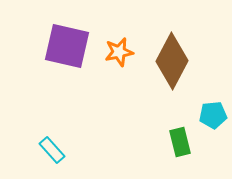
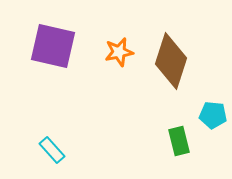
purple square: moved 14 px left
brown diamond: moved 1 px left; rotated 10 degrees counterclockwise
cyan pentagon: rotated 12 degrees clockwise
green rectangle: moved 1 px left, 1 px up
